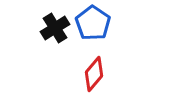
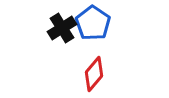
black cross: moved 7 px right
